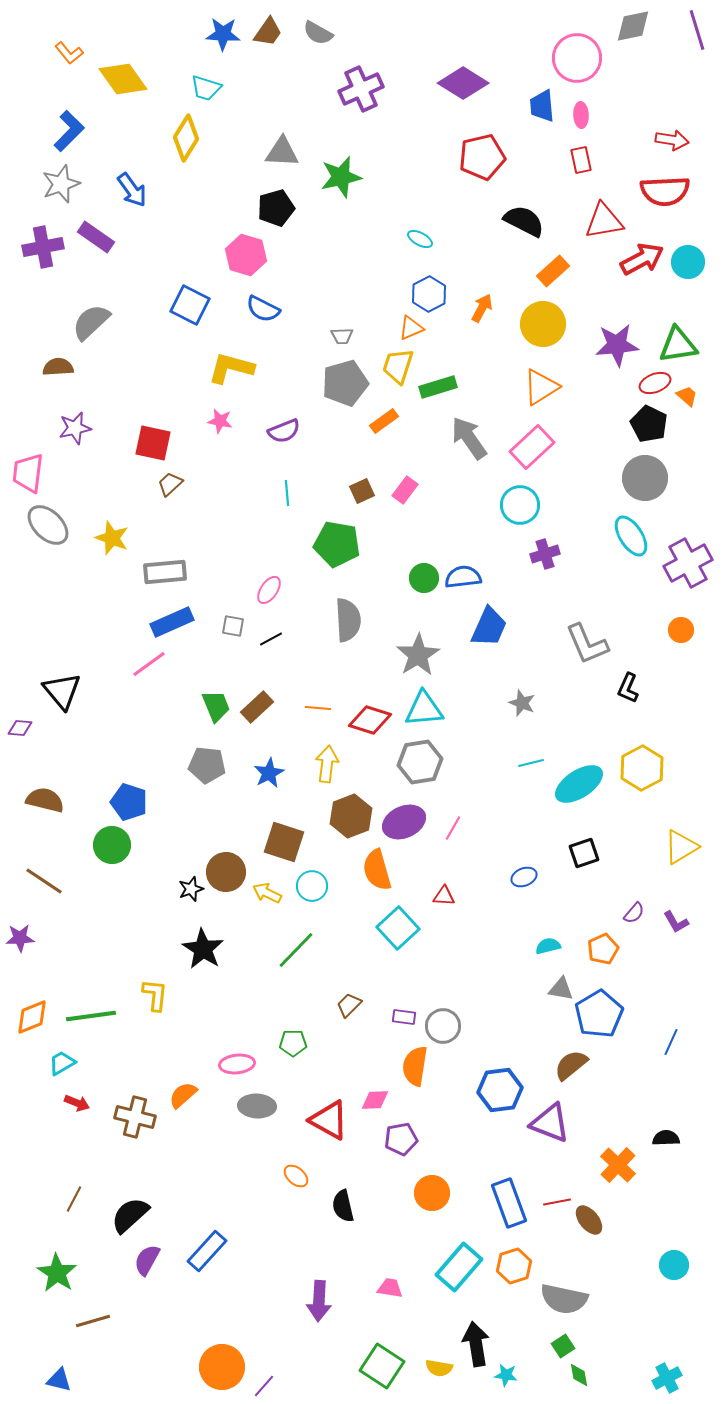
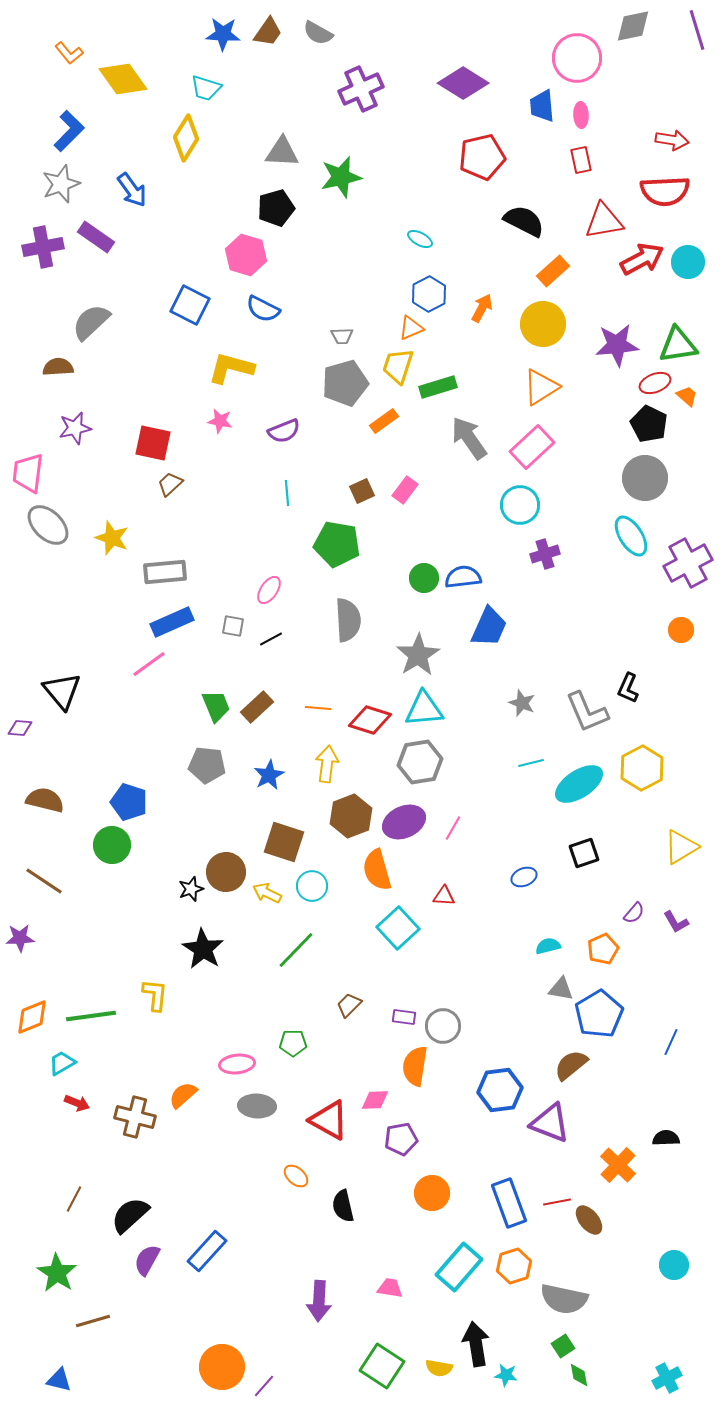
gray L-shape at (587, 644): moved 68 px down
blue star at (269, 773): moved 2 px down
